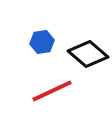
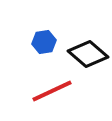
blue hexagon: moved 2 px right
